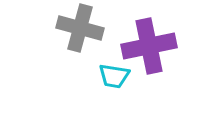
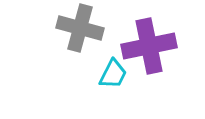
cyan trapezoid: moved 1 px left, 2 px up; rotated 72 degrees counterclockwise
